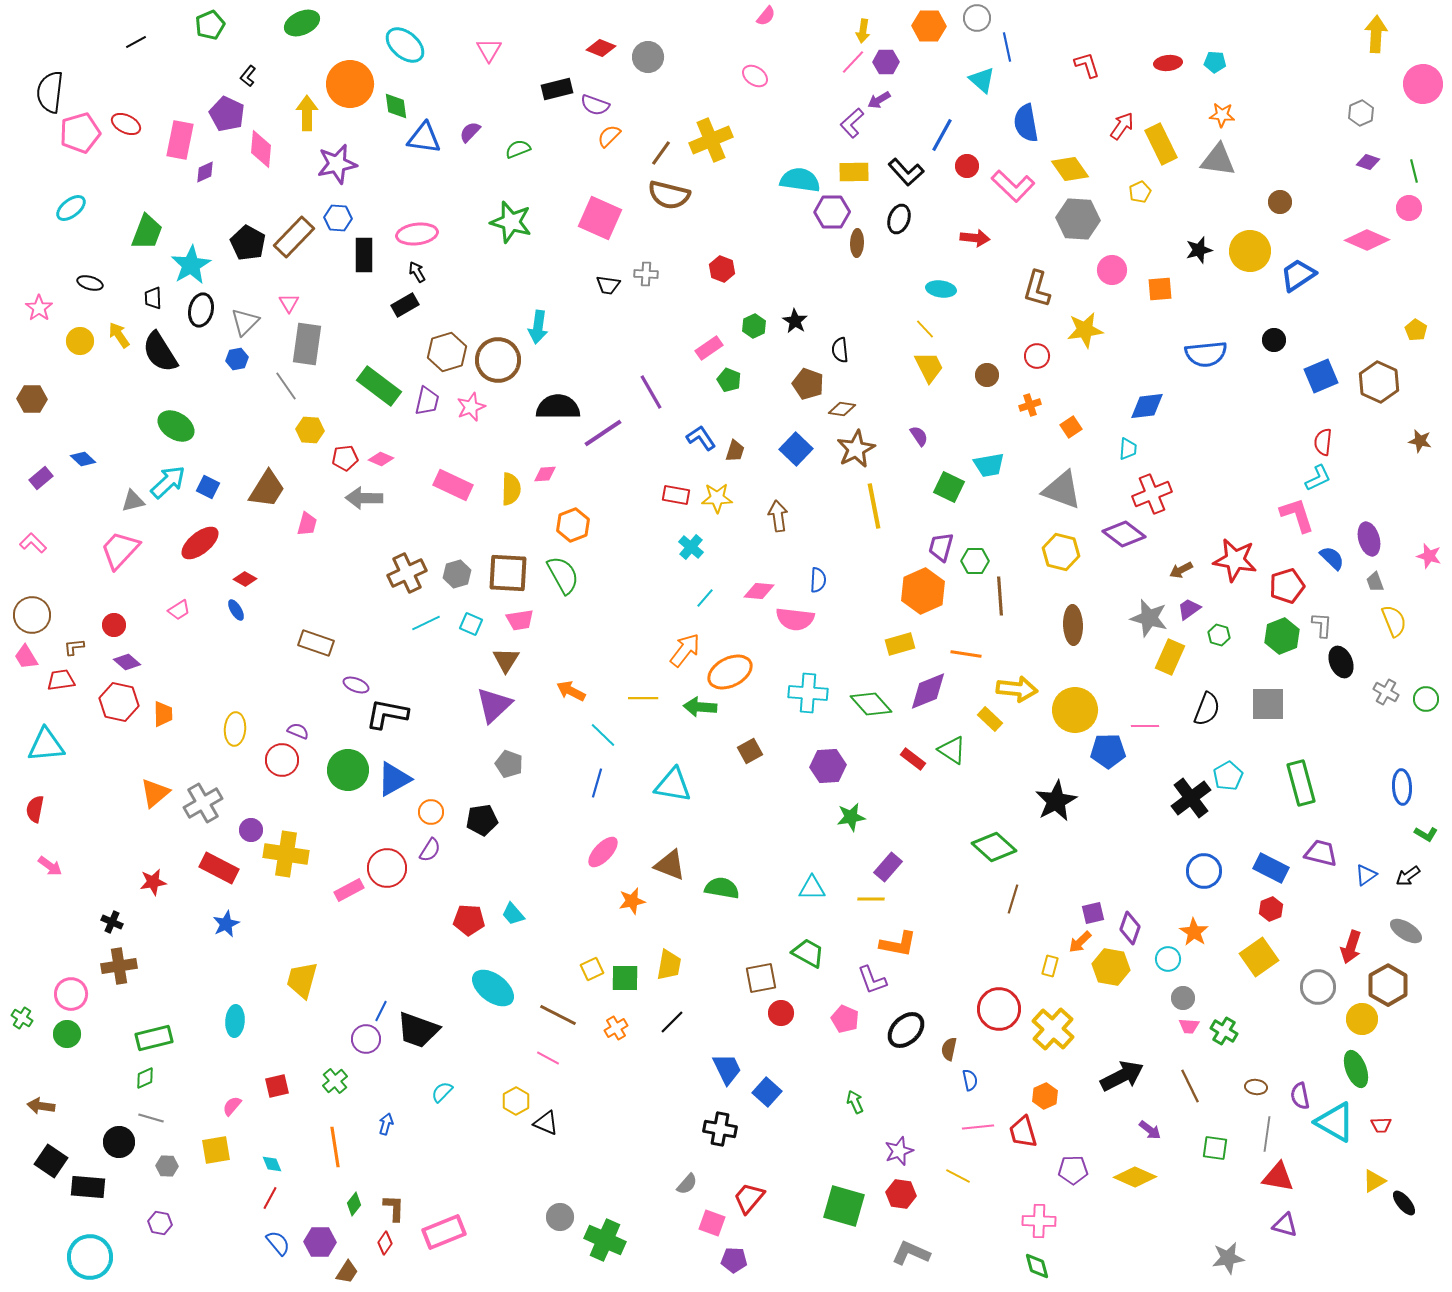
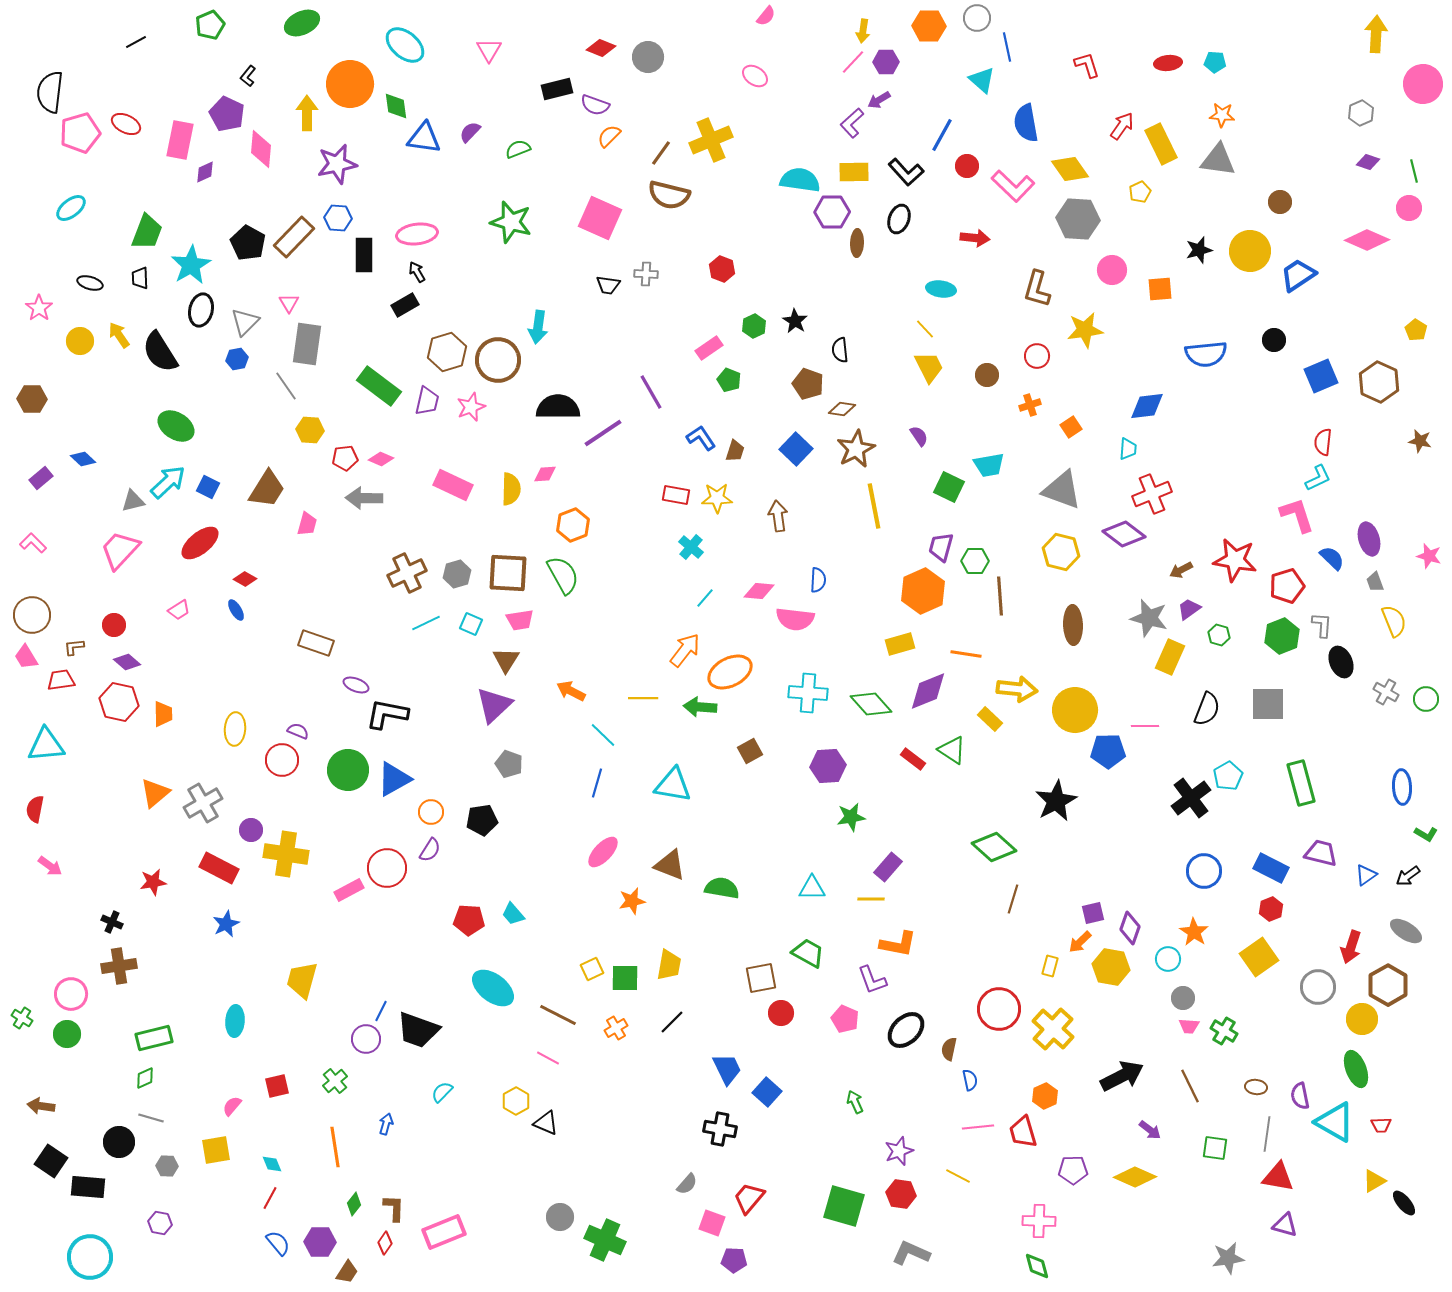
black trapezoid at (153, 298): moved 13 px left, 20 px up
